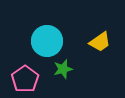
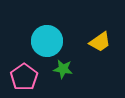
green star: rotated 24 degrees clockwise
pink pentagon: moved 1 px left, 2 px up
